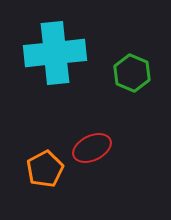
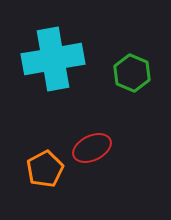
cyan cross: moved 2 px left, 6 px down; rotated 4 degrees counterclockwise
